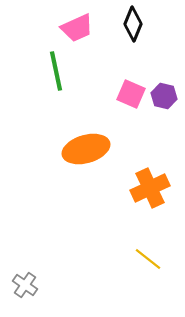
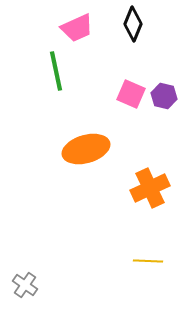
yellow line: moved 2 px down; rotated 36 degrees counterclockwise
